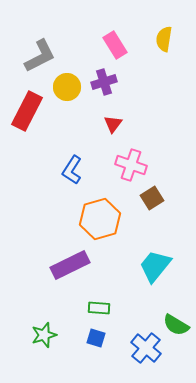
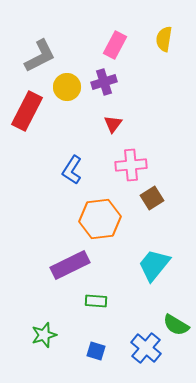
pink rectangle: rotated 60 degrees clockwise
pink cross: rotated 24 degrees counterclockwise
orange hexagon: rotated 9 degrees clockwise
cyan trapezoid: moved 1 px left, 1 px up
green rectangle: moved 3 px left, 7 px up
blue square: moved 13 px down
